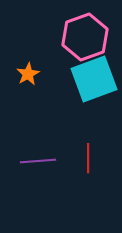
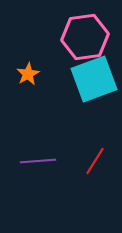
pink hexagon: rotated 12 degrees clockwise
red line: moved 7 px right, 3 px down; rotated 32 degrees clockwise
